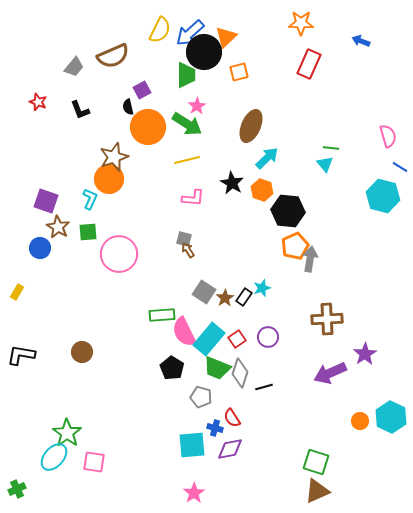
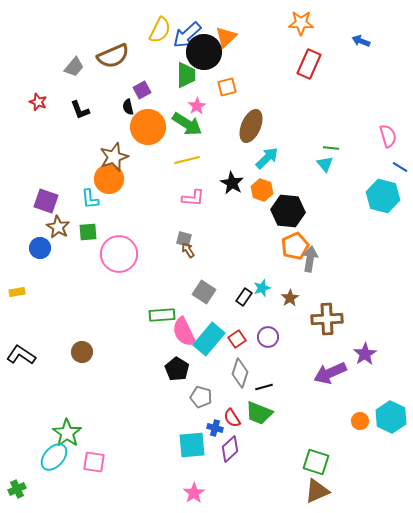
blue arrow at (190, 33): moved 3 px left, 2 px down
orange square at (239, 72): moved 12 px left, 15 px down
cyan L-shape at (90, 199): rotated 150 degrees clockwise
yellow rectangle at (17, 292): rotated 49 degrees clockwise
brown star at (225, 298): moved 65 px right
black L-shape at (21, 355): rotated 24 degrees clockwise
black pentagon at (172, 368): moved 5 px right, 1 px down
green trapezoid at (217, 368): moved 42 px right, 45 px down
purple diamond at (230, 449): rotated 32 degrees counterclockwise
